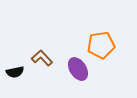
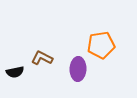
brown L-shape: rotated 20 degrees counterclockwise
purple ellipse: rotated 35 degrees clockwise
